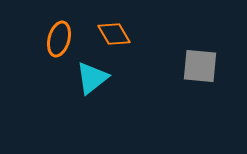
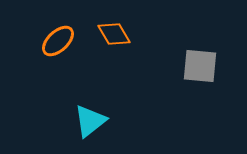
orange ellipse: moved 1 px left, 2 px down; rotated 32 degrees clockwise
cyan triangle: moved 2 px left, 43 px down
